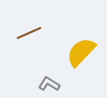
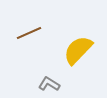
yellow semicircle: moved 3 px left, 2 px up
